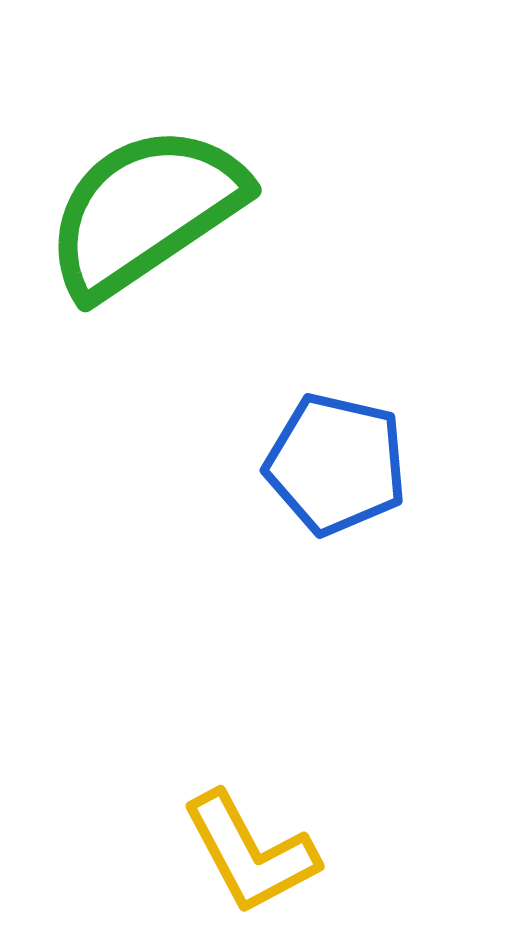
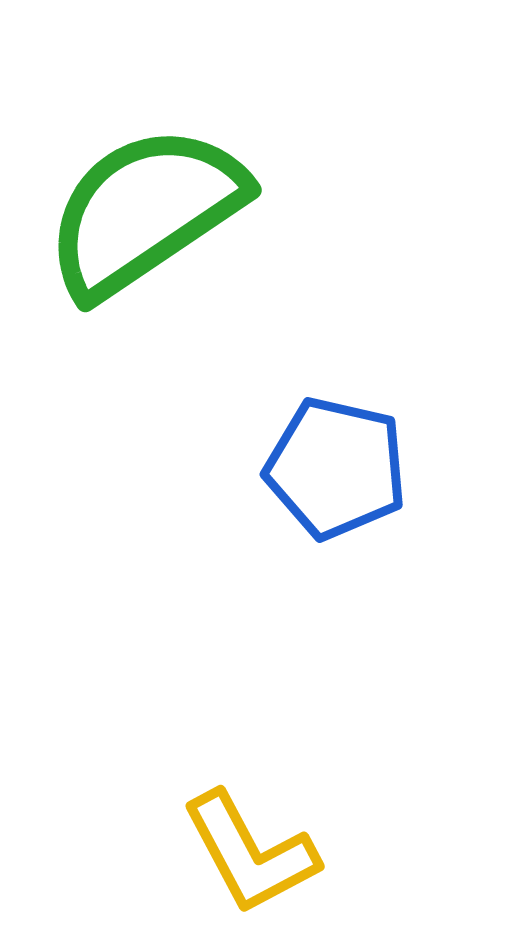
blue pentagon: moved 4 px down
